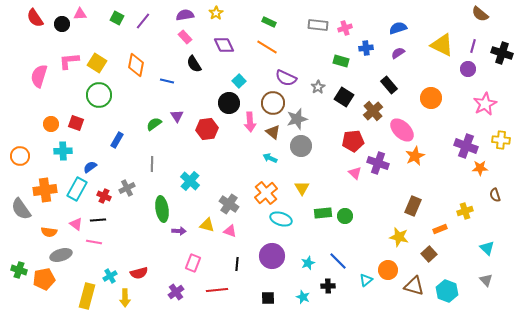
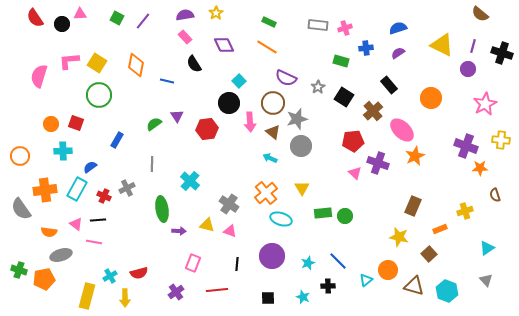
cyan triangle at (487, 248): rotated 42 degrees clockwise
